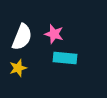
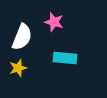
pink star: moved 12 px up
